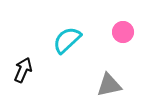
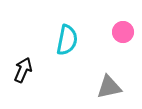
cyan semicircle: rotated 144 degrees clockwise
gray triangle: moved 2 px down
